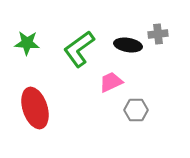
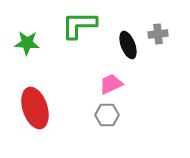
black ellipse: rotated 60 degrees clockwise
green L-shape: moved 24 px up; rotated 36 degrees clockwise
pink trapezoid: moved 2 px down
gray hexagon: moved 29 px left, 5 px down
